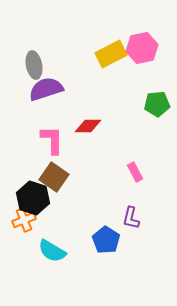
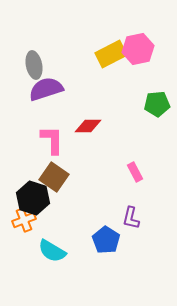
pink hexagon: moved 4 px left, 1 px down
